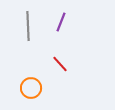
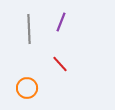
gray line: moved 1 px right, 3 px down
orange circle: moved 4 px left
